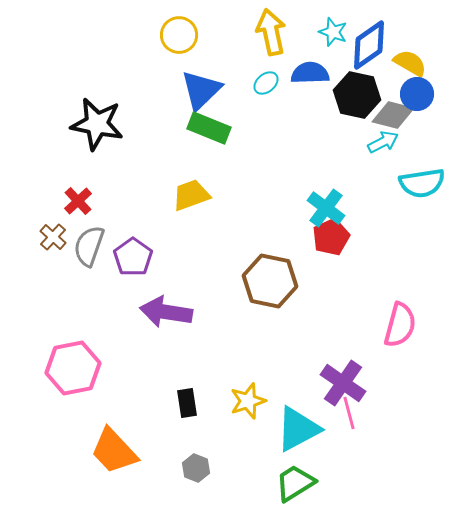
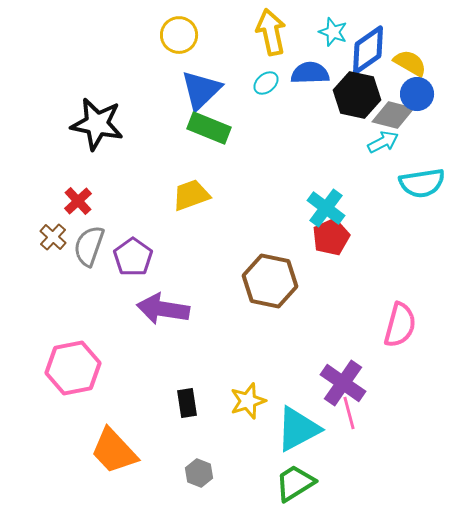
blue diamond: moved 1 px left, 5 px down
purple arrow: moved 3 px left, 3 px up
gray hexagon: moved 3 px right, 5 px down
